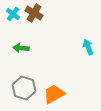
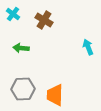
brown cross: moved 10 px right, 7 px down
gray hexagon: moved 1 px left, 1 px down; rotated 20 degrees counterclockwise
orange trapezoid: moved 1 px right, 1 px down; rotated 60 degrees counterclockwise
